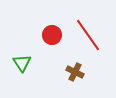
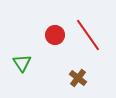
red circle: moved 3 px right
brown cross: moved 3 px right, 6 px down; rotated 12 degrees clockwise
